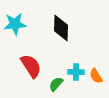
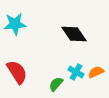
black diamond: moved 13 px right, 6 px down; rotated 36 degrees counterclockwise
red semicircle: moved 14 px left, 6 px down
cyan cross: rotated 28 degrees clockwise
orange semicircle: moved 4 px up; rotated 98 degrees clockwise
